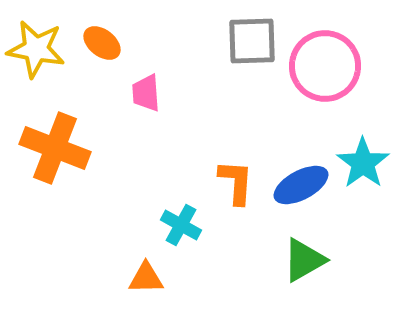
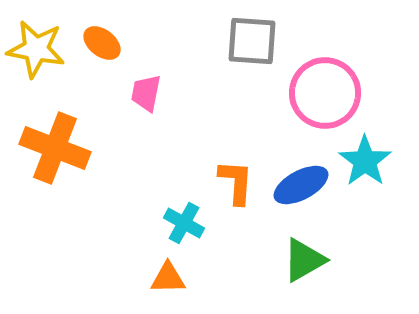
gray square: rotated 6 degrees clockwise
pink circle: moved 27 px down
pink trapezoid: rotated 15 degrees clockwise
cyan star: moved 2 px right, 2 px up
cyan cross: moved 3 px right, 2 px up
orange triangle: moved 22 px right
